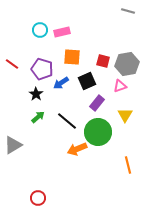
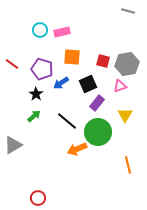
black square: moved 1 px right, 3 px down
green arrow: moved 4 px left, 1 px up
